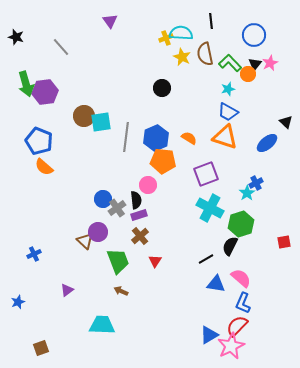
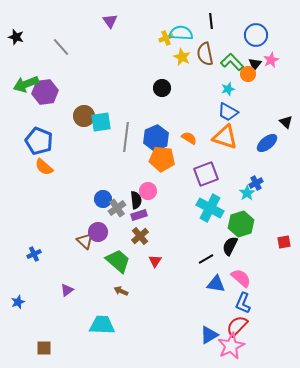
blue circle at (254, 35): moved 2 px right
green L-shape at (230, 63): moved 2 px right, 1 px up
pink star at (270, 63): moved 1 px right, 3 px up
green arrow at (26, 84): rotated 85 degrees clockwise
orange pentagon at (163, 161): moved 1 px left, 2 px up
pink circle at (148, 185): moved 6 px down
green trapezoid at (118, 261): rotated 28 degrees counterclockwise
brown square at (41, 348): moved 3 px right; rotated 21 degrees clockwise
